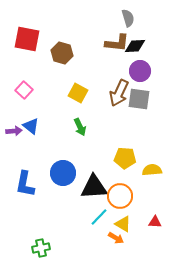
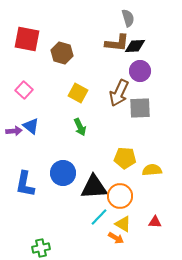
gray square: moved 1 px right, 9 px down; rotated 10 degrees counterclockwise
